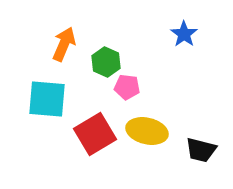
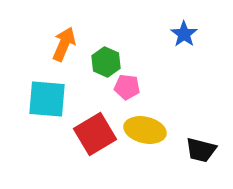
yellow ellipse: moved 2 px left, 1 px up
